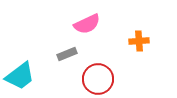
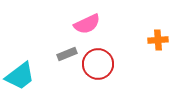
orange cross: moved 19 px right, 1 px up
red circle: moved 15 px up
